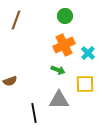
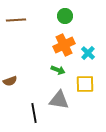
brown line: rotated 66 degrees clockwise
gray triangle: rotated 10 degrees clockwise
